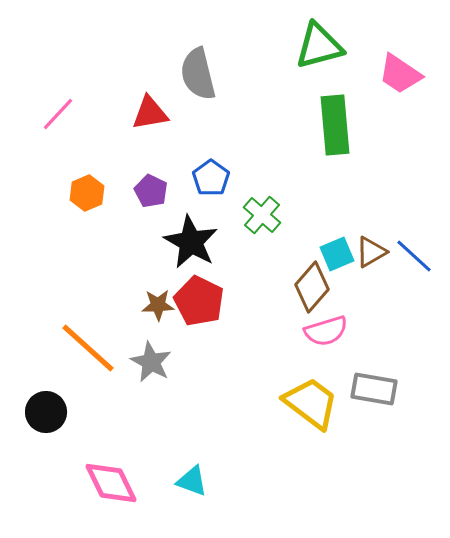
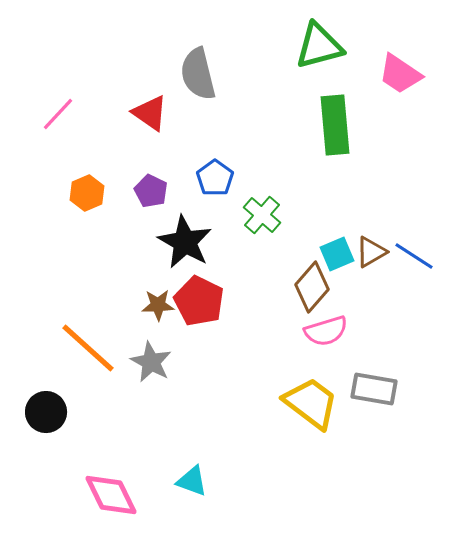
red triangle: rotated 45 degrees clockwise
blue pentagon: moved 4 px right
black star: moved 6 px left
blue line: rotated 9 degrees counterclockwise
pink diamond: moved 12 px down
